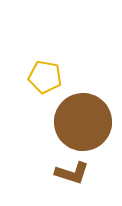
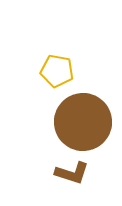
yellow pentagon: moved 12 px right, 6 px up
